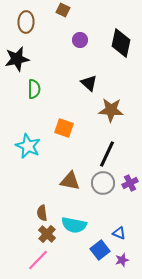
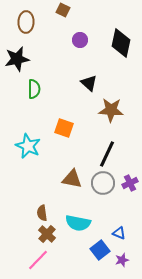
brown triangle: moved 2 px right, 2 px up
cyan semicircle: moved 4 px right, 2 px up
